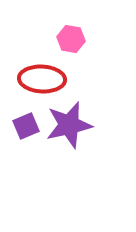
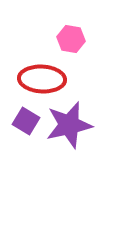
purple square: moved 5 px up; rotated 36 degrees counterclockwise
